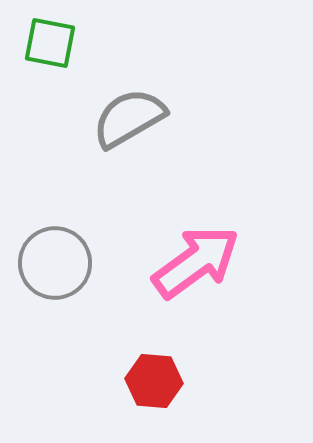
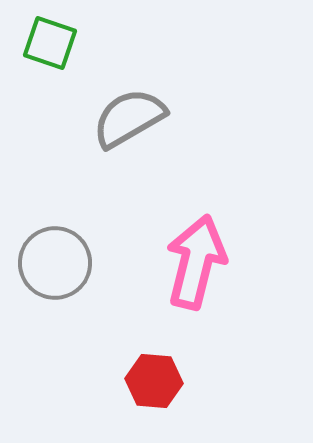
green square: rotated 8 degrees clockwise
pink arrow: rotated 40 degrees counterclockwise
